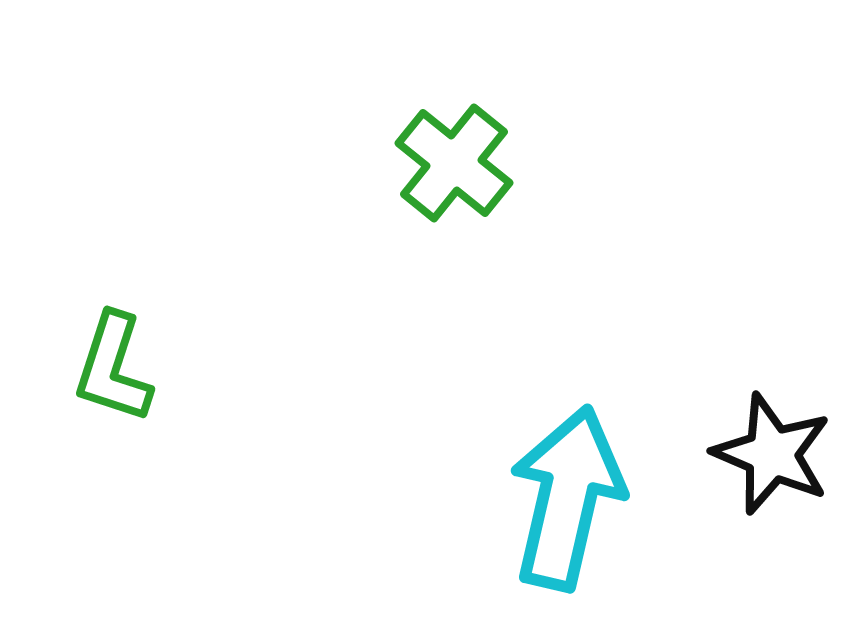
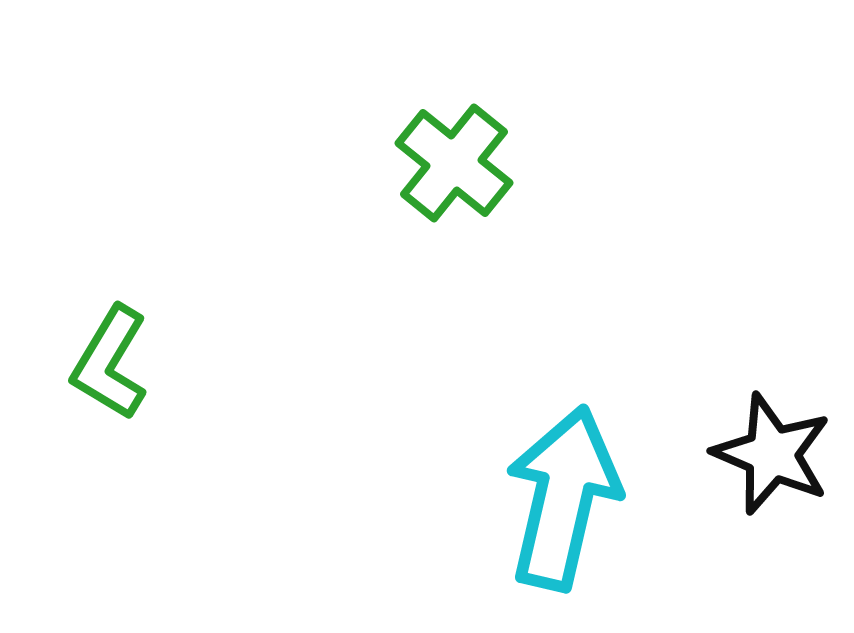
green L-shape: moved 3 px left, 5 px up; rotated 13 degrees clockwise
cyan arrow: moved 4 px left
